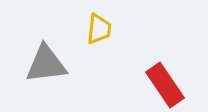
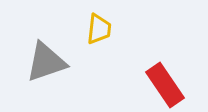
gray triangle: moved 2 px up; rotated 12 degrees counterclockwise
